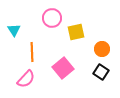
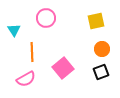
pink circle: moved 6 px left
yellow square: moved 20 px right, 11 px up
black square: rotated 35 degrees clockwise
pink semicircle: rotated 18 degrees clockwise
